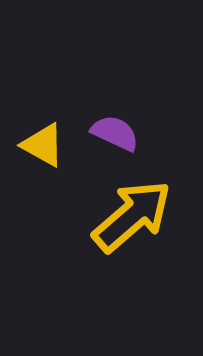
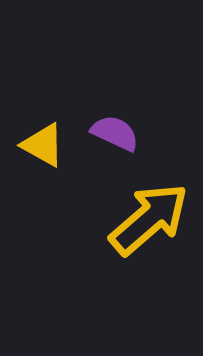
yellow arrow: moved 17 px right, 3 px down
